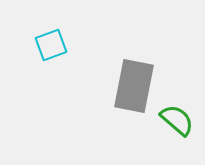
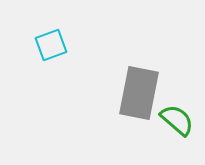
gray rectangle: moved 5 px right, 7 px down
